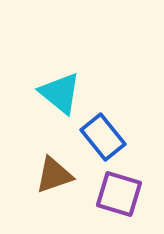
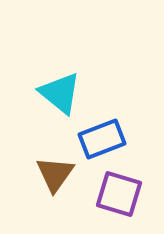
blue rectangle: moved 1 px left, 2 px down; rotated 72 degrees counterclockwise
brown triangle: moved 1 px right, 1 px up; rotated 36 degrees counterclockwise
